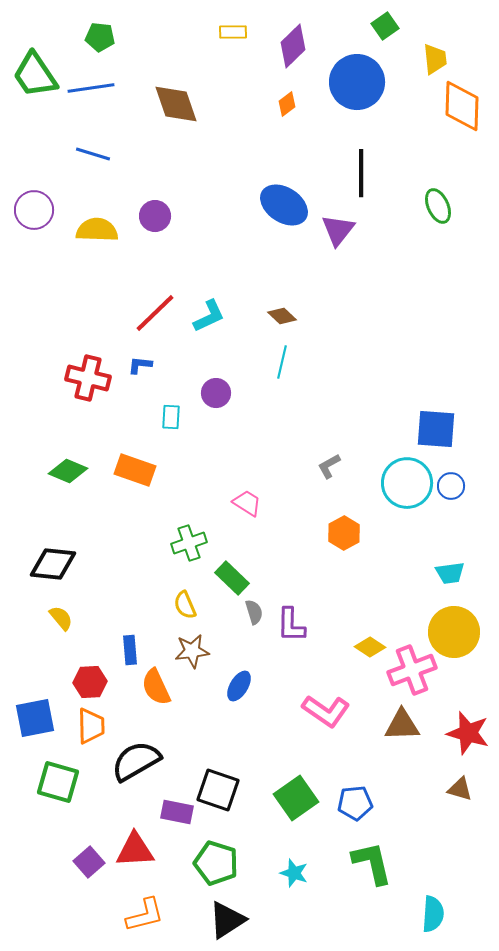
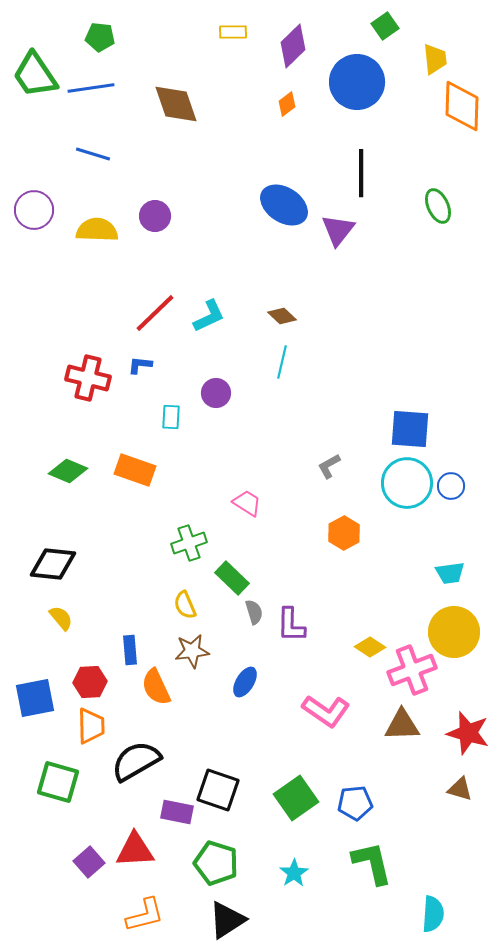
blue square at (436, 429): moved 26 px left
blue ellipse at (239, 686): moved 6 px right, 4 px up
blue square at (35, 718): moved 20 px up
cyan star at (294, 873): rotated 20 degrees clockwise
